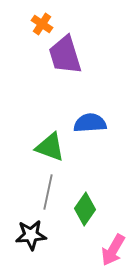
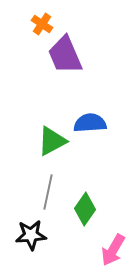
purple trapezoid: rotated 6 degrees counterclockwise
green triangle: moved 2 px right, 6 px up; rotated 48 degrees counterclockwise
